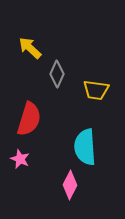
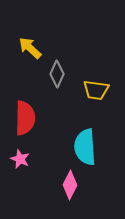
red semicircle: moved 4 px left, 1 px up; rotated 16 degrees counterclockwise
